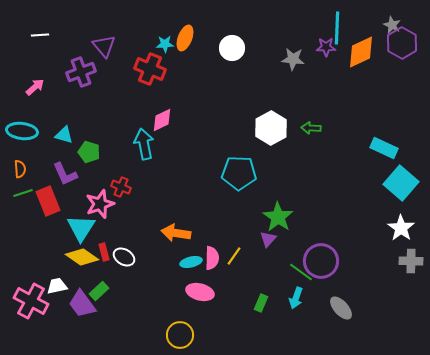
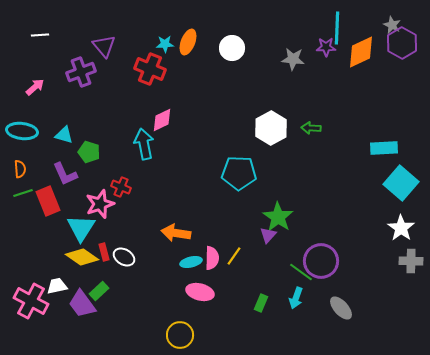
orange ellipse at (185, 38): moved 3 px right, 4 px down
cyan rectangle at (384, 148): rotated 28 degrees counterclockwise
purple triangle at (268, 239): moved 4 px up
